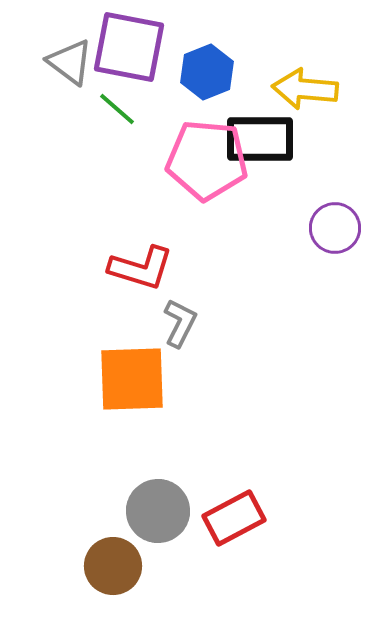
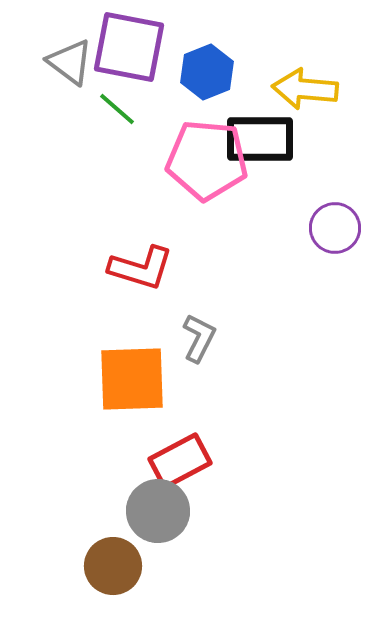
gray L-shape: moved 19 px right, 15 px down
red rectangle: moved 54 px left, 57 px up
